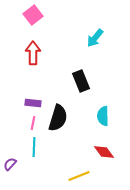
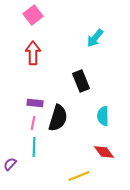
purple rectangle: moved 2 px right
